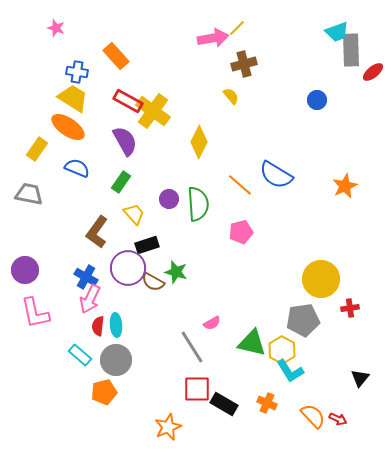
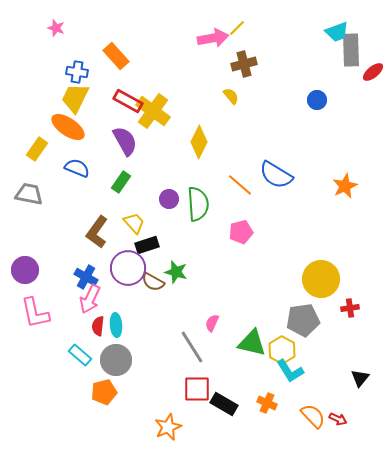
yellow trapezoid at (73, 98): moved 2 px right; rotated 96 degrees counterclockwise
yellow trapezoid at (134, 214): moved 9 px down
pink semicircle at (212, 323): rotated 144 degrees clockwise
